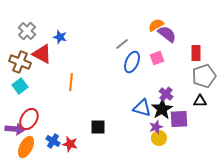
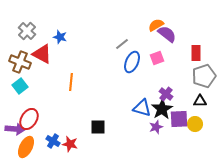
yellow circle: moved 36 px right, 14 px up
